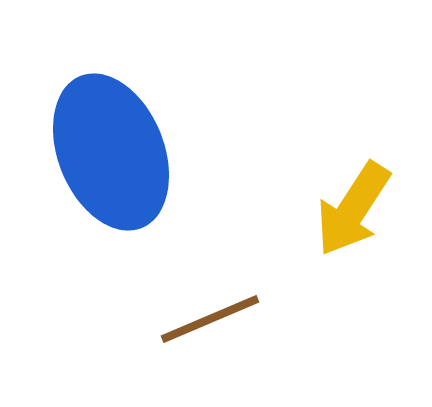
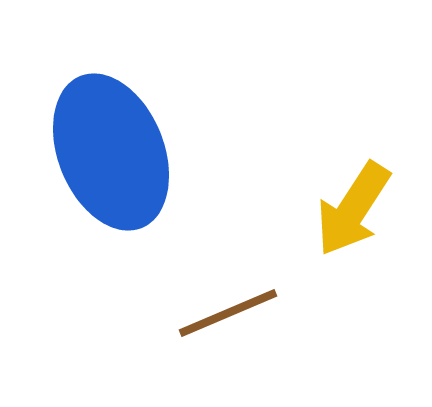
brown line: moved 18 px right, 6 px up
